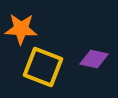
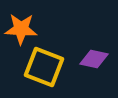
yellow square: moved 1 px right
